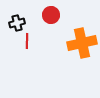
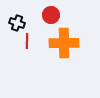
black cross: rotated 35 degrees clockwise
orange cross: moved 18 px left; rotated 12 degrees clockwise
